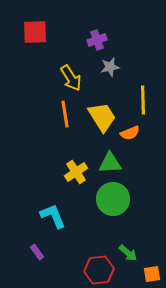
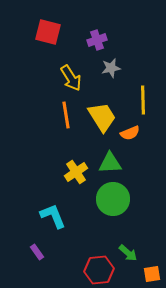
red square: moved 13 px right; rotated 16 degrees clockwise
gray star: moved 1 px right, 1 px down
orange line: moved 1 px right, 1 px down
